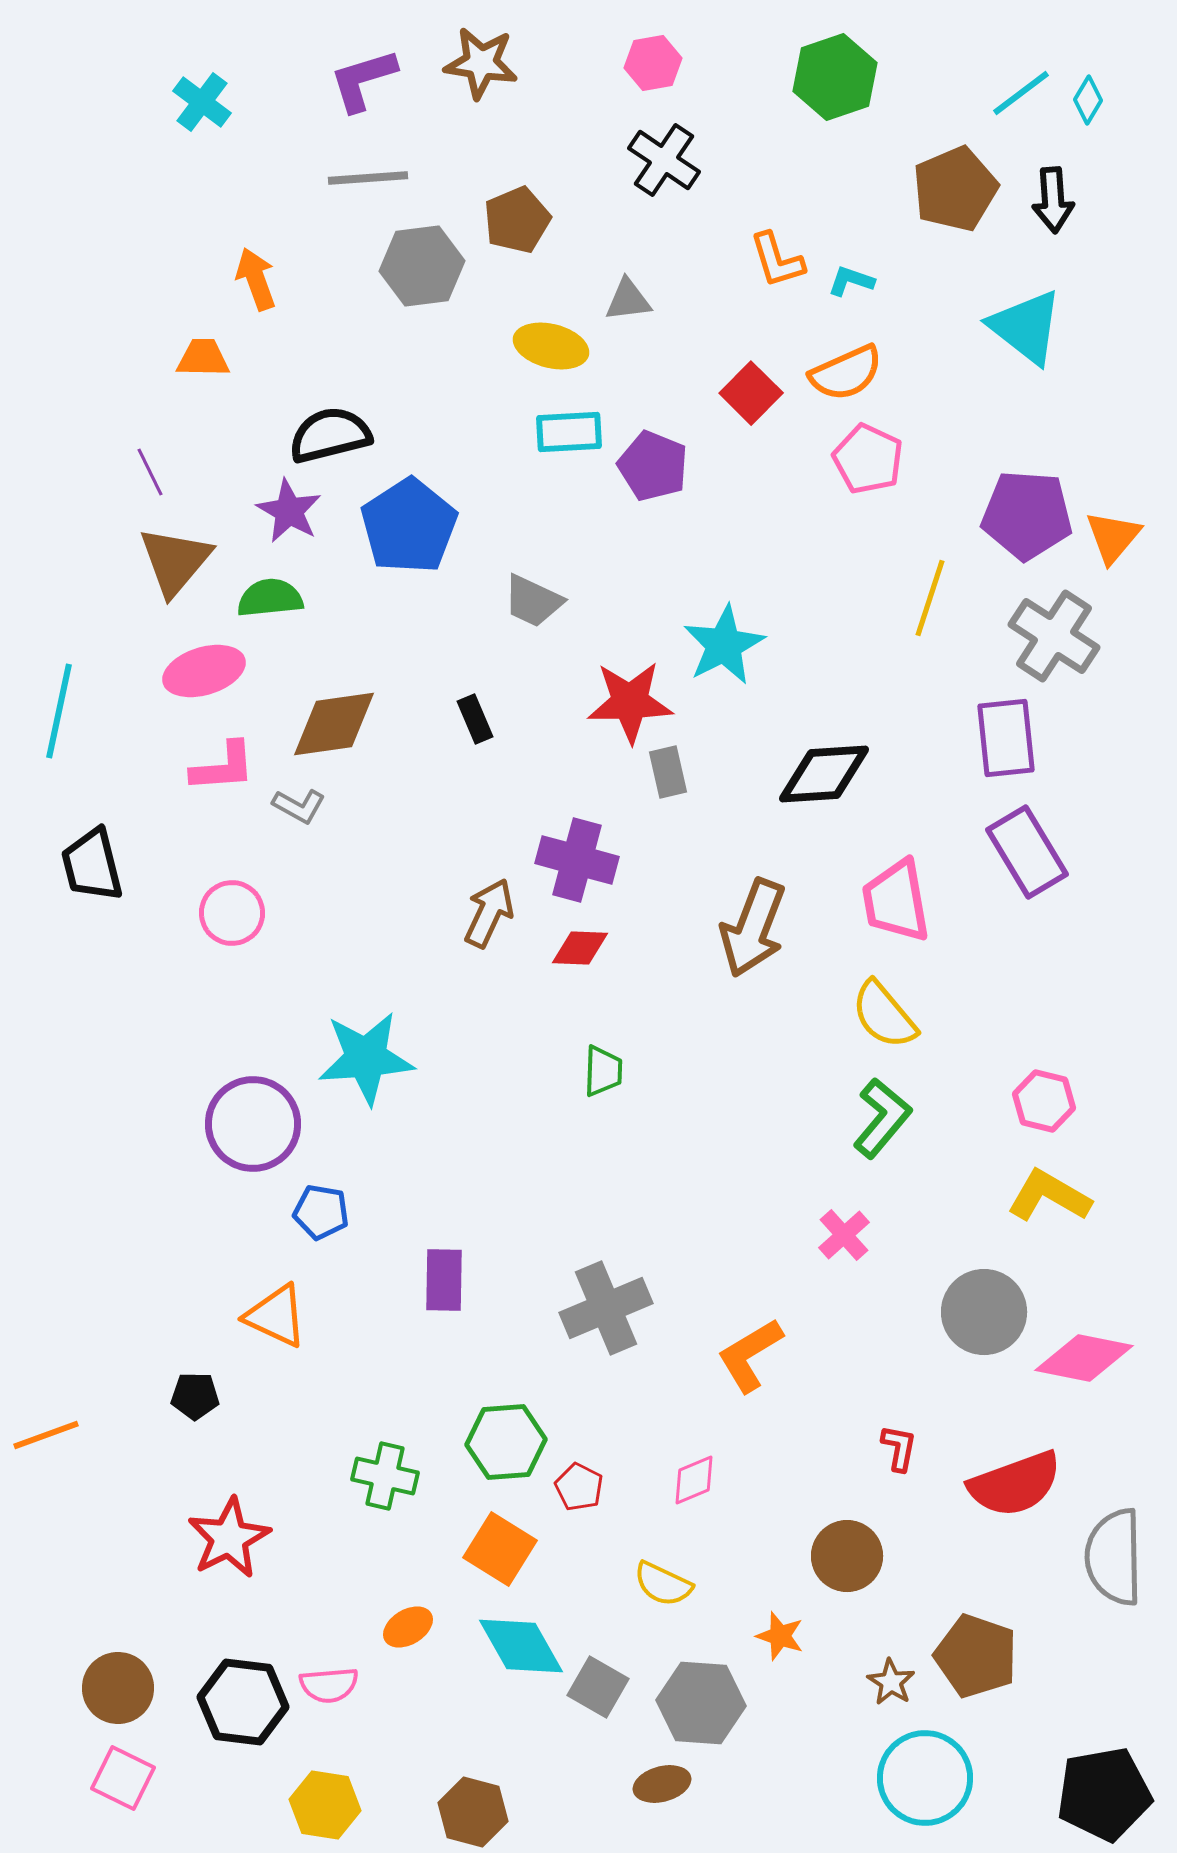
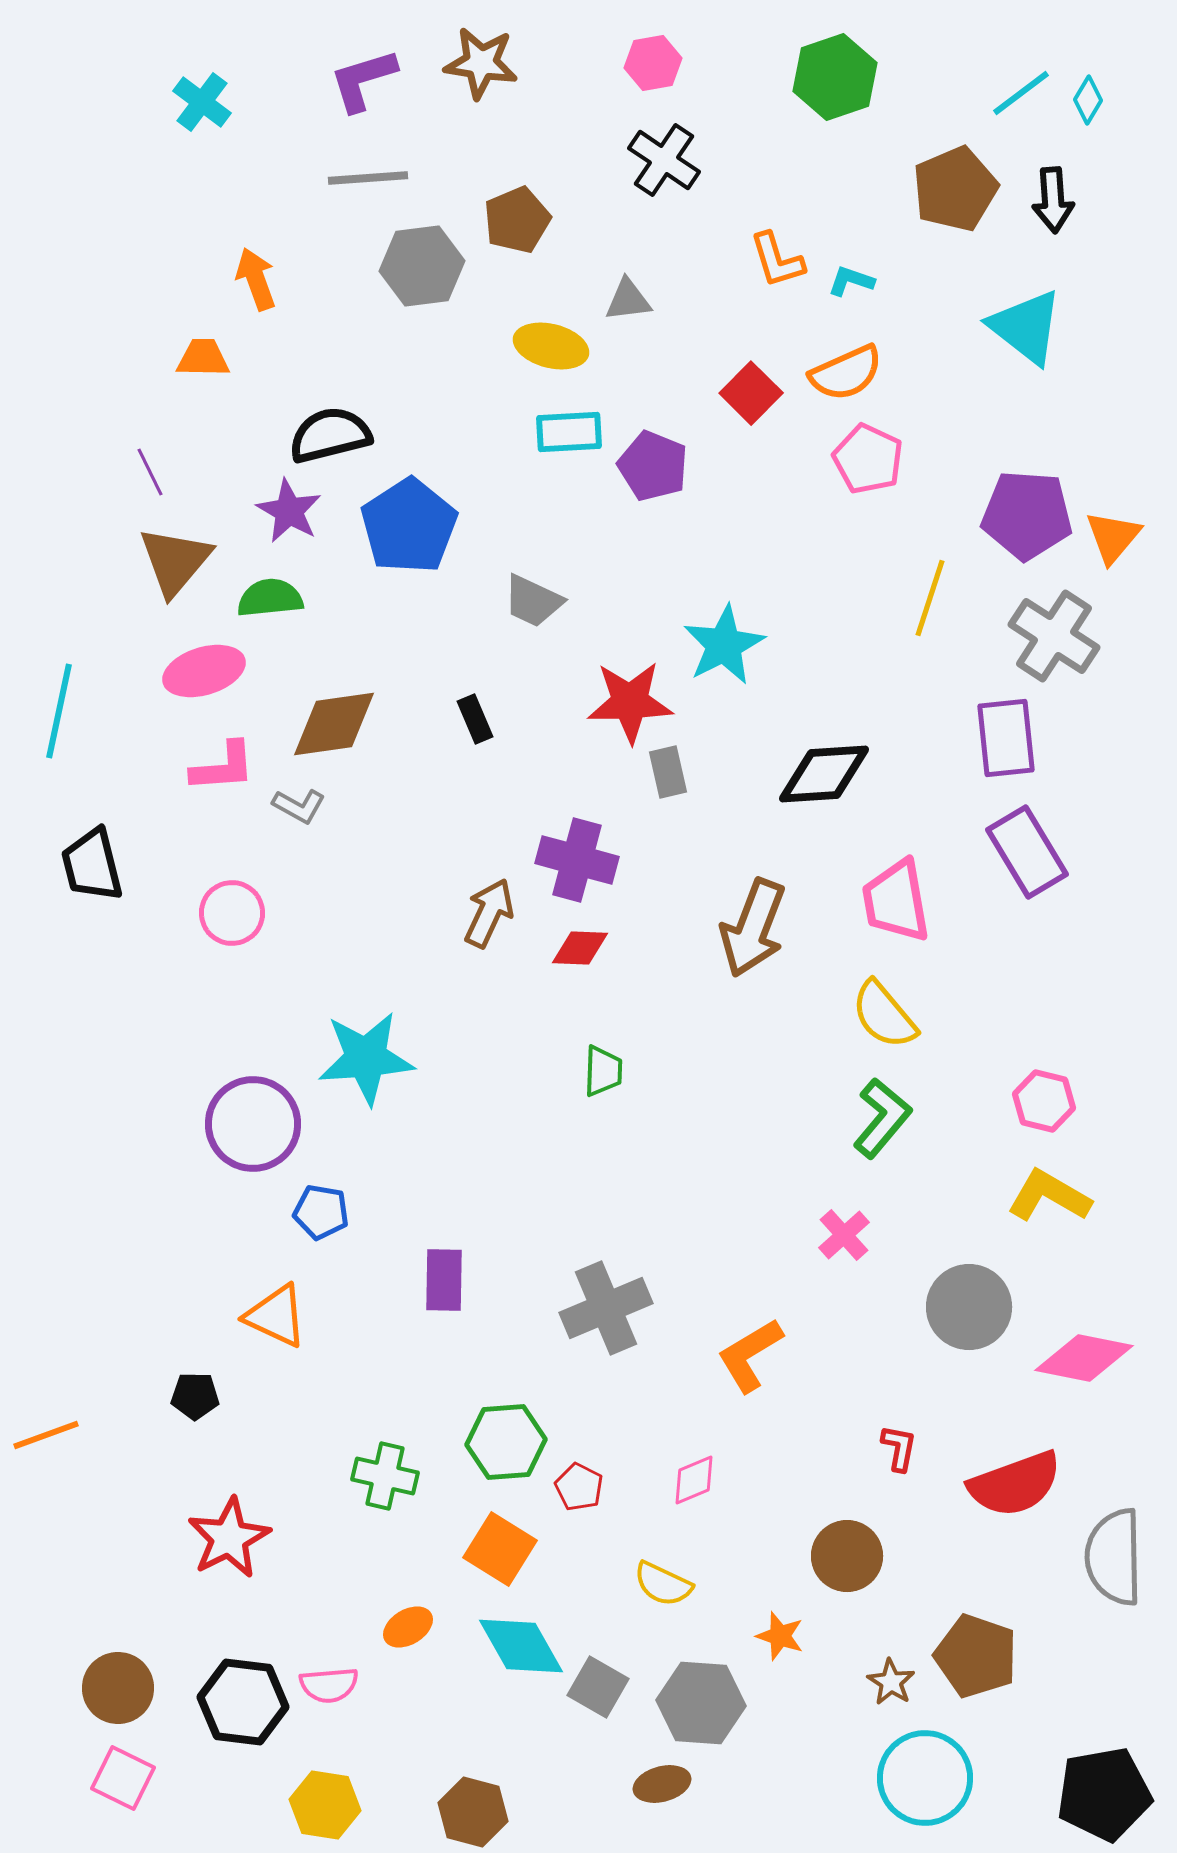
gray circle at (984, 1312): moved 15 px left, 5 px up
